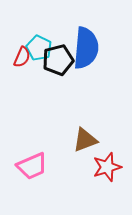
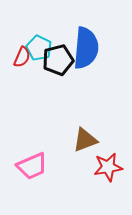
red star: moved 1 px right; rotated 8 degrees clockwise
